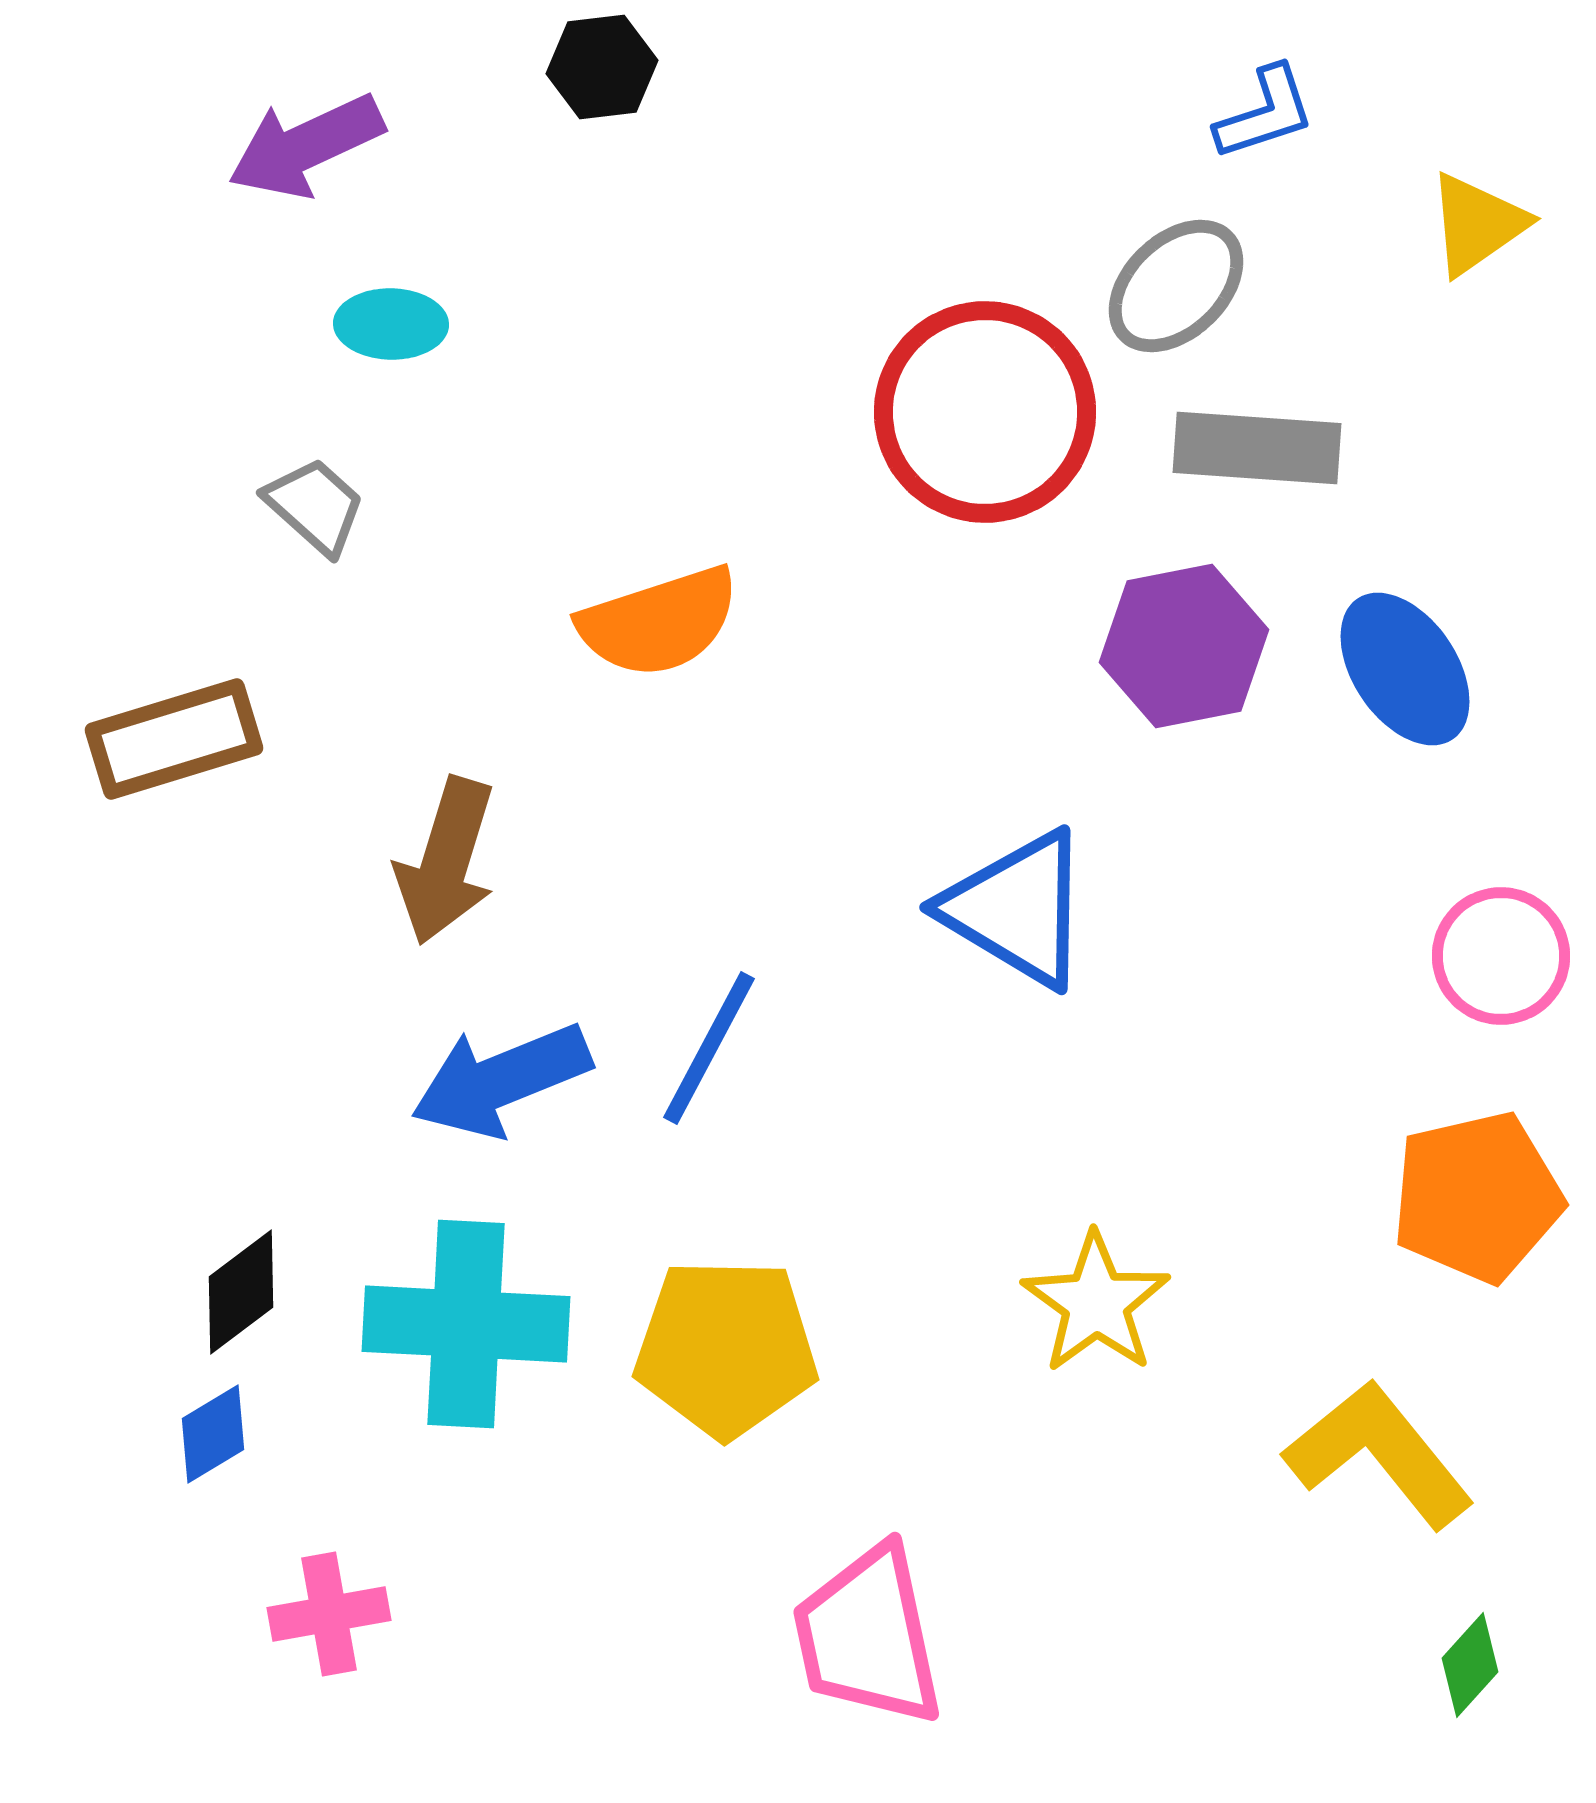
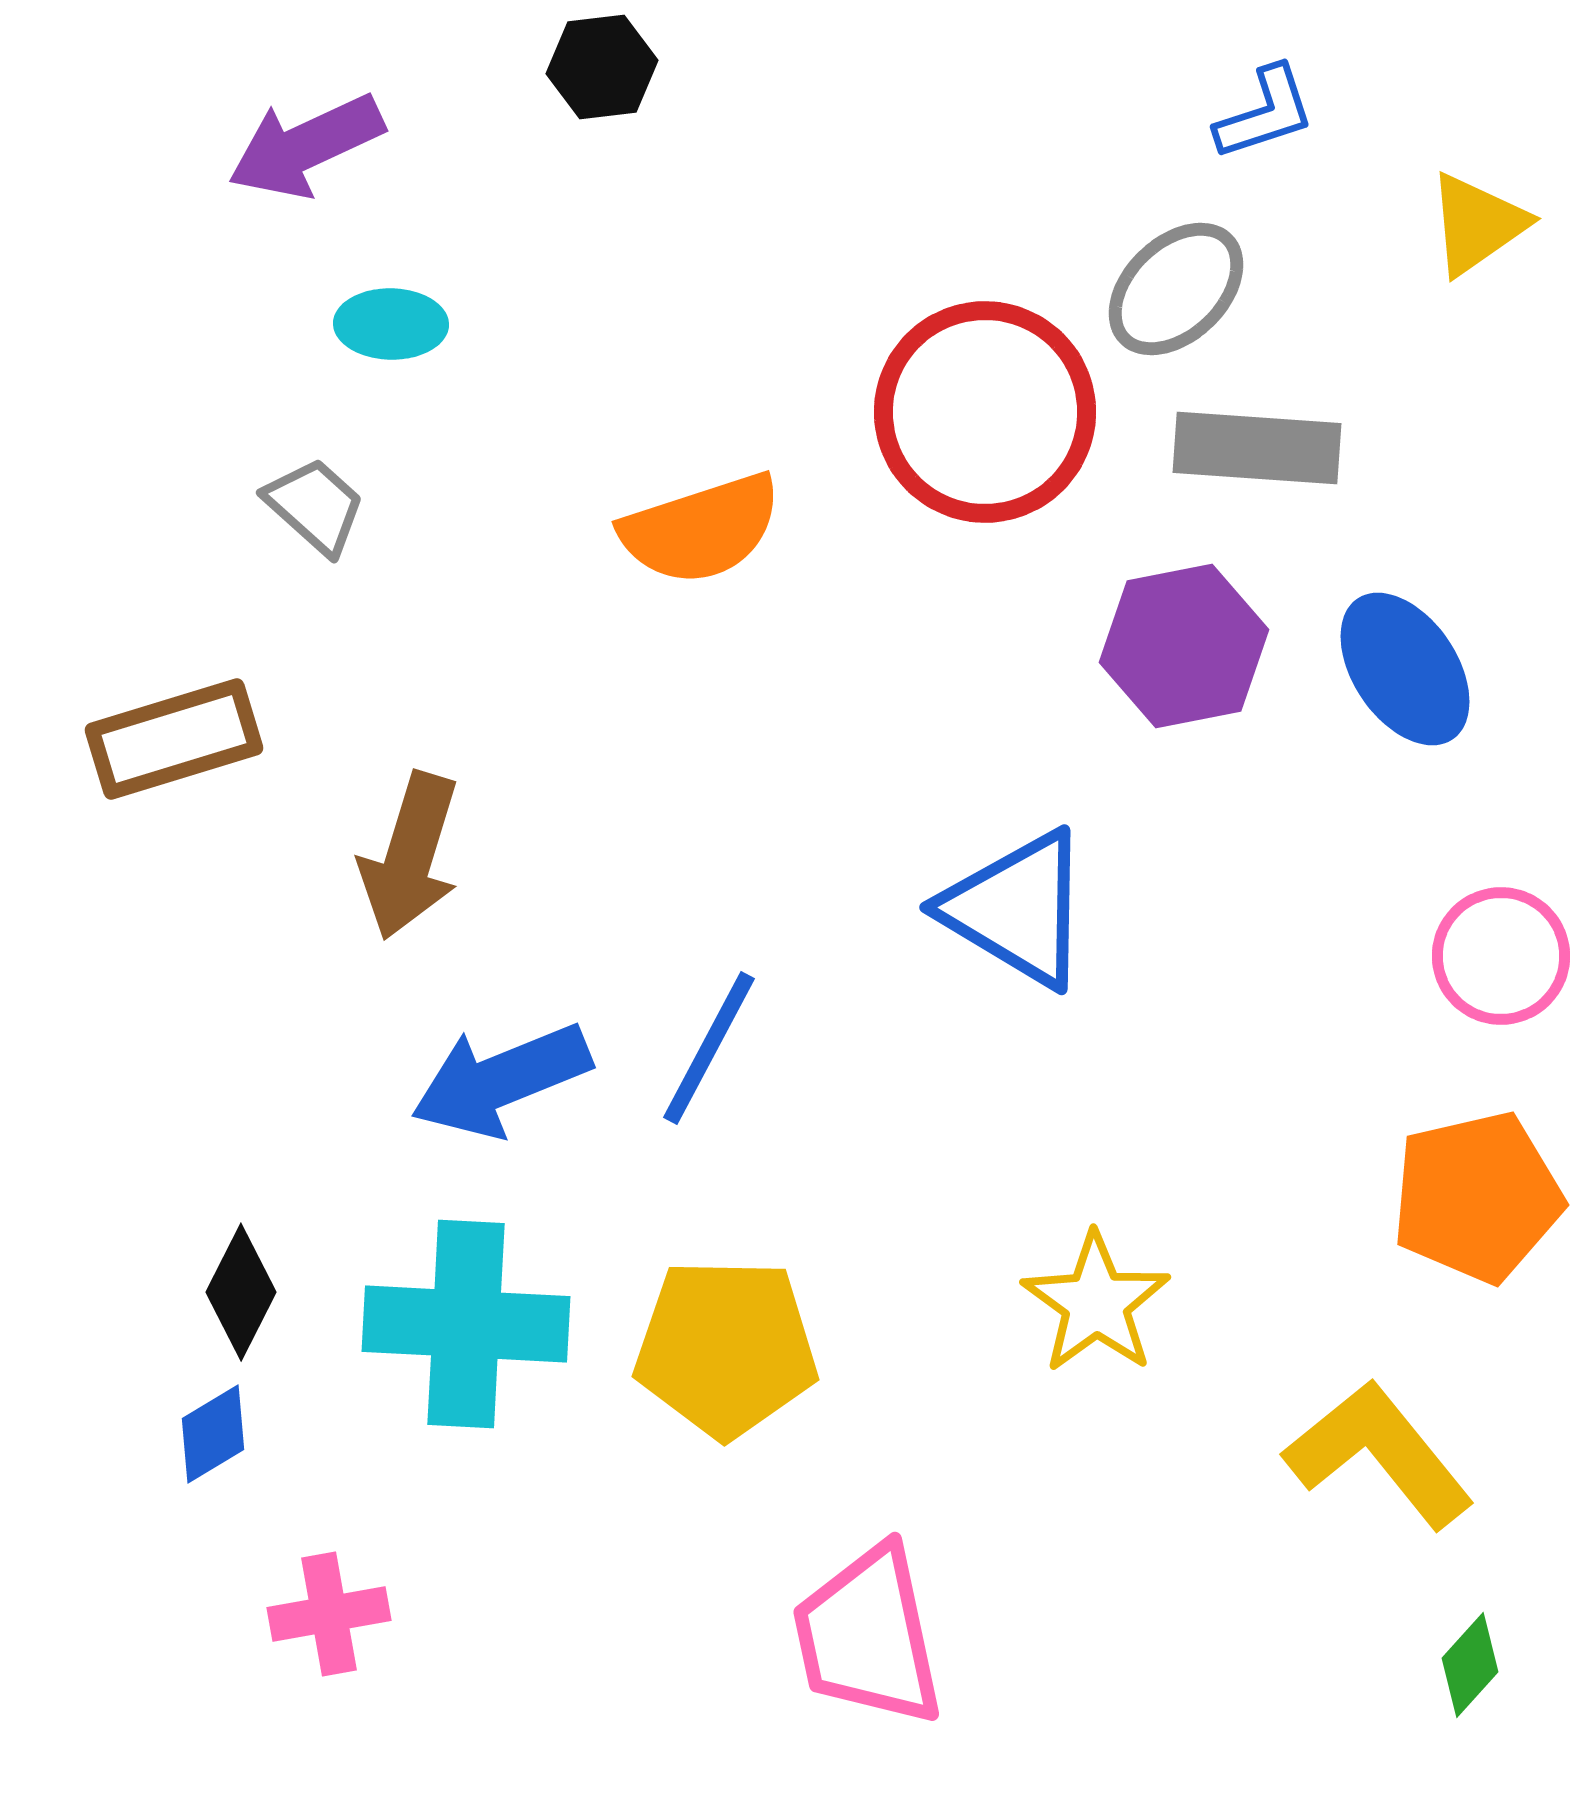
gray ellipse: moved 3 px down
orange semicircle: moved 42 px right, 93 px up
brown arrow: moved 36 px left, 5 px up
black diamond: rotated 26 degrees counterclockwise
